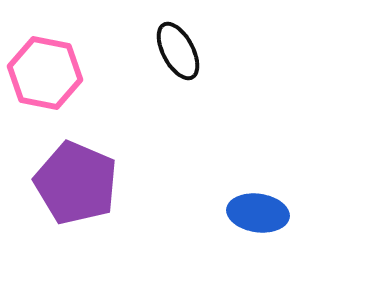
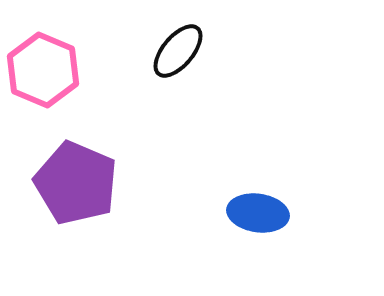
black ellipse: rotated 68 degrees clockwise
pink hexagon: moved 2 px left, 3 px up; rotated 12 degrees clockwise
